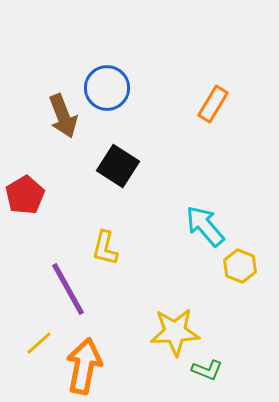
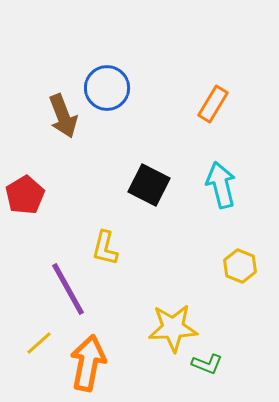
black square: moved 31 px right, 19 px down; rotated 6 degrees counterclockwise
cyan arrow: moved 16 px right, 41 px up; rotated 27 degrees clockwise
yellow star: moved 2 px left, 4 px up
orange arrow: moved 4 px right, 3 px up
green L-shape: moved 6 px up
